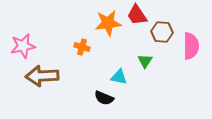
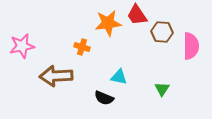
pink star: moved 1 px left
green triangle: moved 17 px right, 28 px down
brown arrow: moved 14 px right
